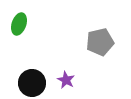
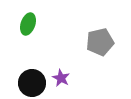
green ellipse: moved 9 px right
purple star: moved 5 px left, 2 px up
